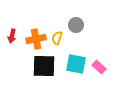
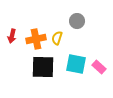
gray circle: moved 1 px right, 4 px up
black square: moved 1 px left, 1 px down
